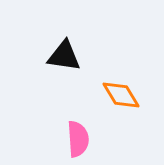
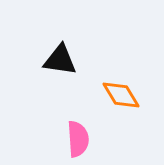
black triangle: moved 4 px left, 4 px down
